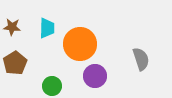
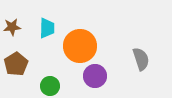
brown star: rotated 12 degrees counterclockwise
orange circle: moved 2 px down
brown pentagon: moved 1 px right, 1 px down
green circle: moved 2 px left
